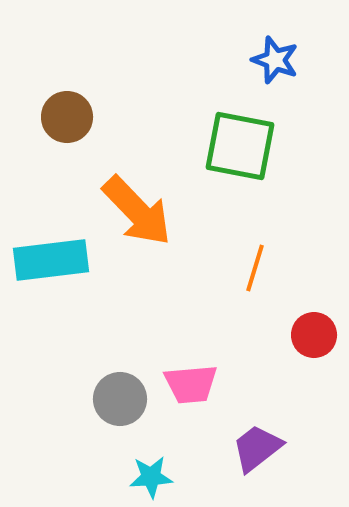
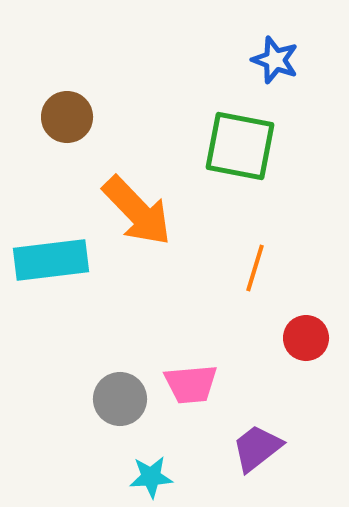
red circle: moved 8 px left, 3 px down
